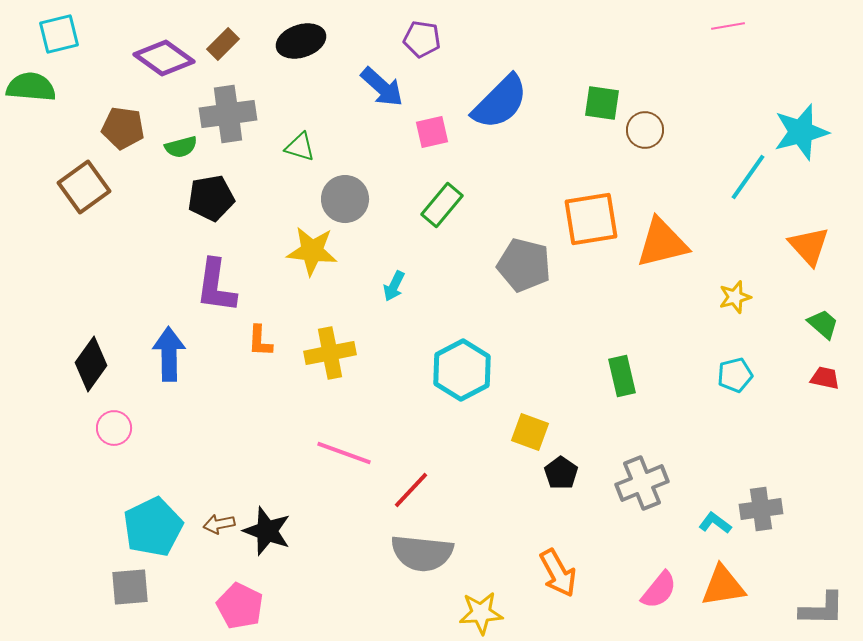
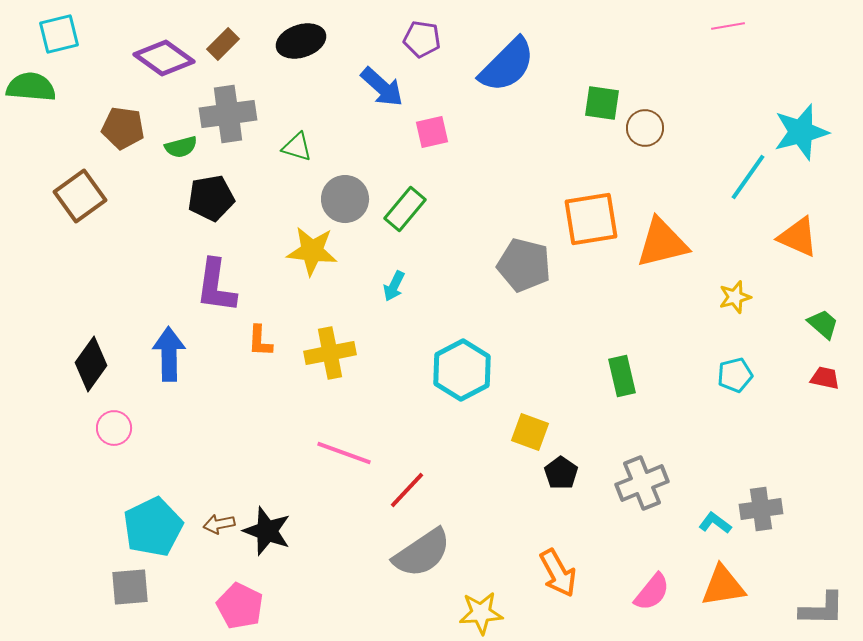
blue semicircle at (500, 102): moved 7 px right, 37 px up
brown circle at (645, 130): moved 2 px up
green triangle at (300, 147): moved 3 px left
brown square at (84, 187): moved 4 px left, 9 px down
green rectangle at (442, 205): moved 37 px left, 4 px down
orange triangle at (809, 246): moved 11 px left, 9 px up; rotated 24 degrees counterclockwise
red line at (411, 490): moved 4 px left
gray semicircle at (422, 553): rotated 40 degrees counterclockwise
pink semicircle at (659, 590): moved 7 px left, 2 px down
